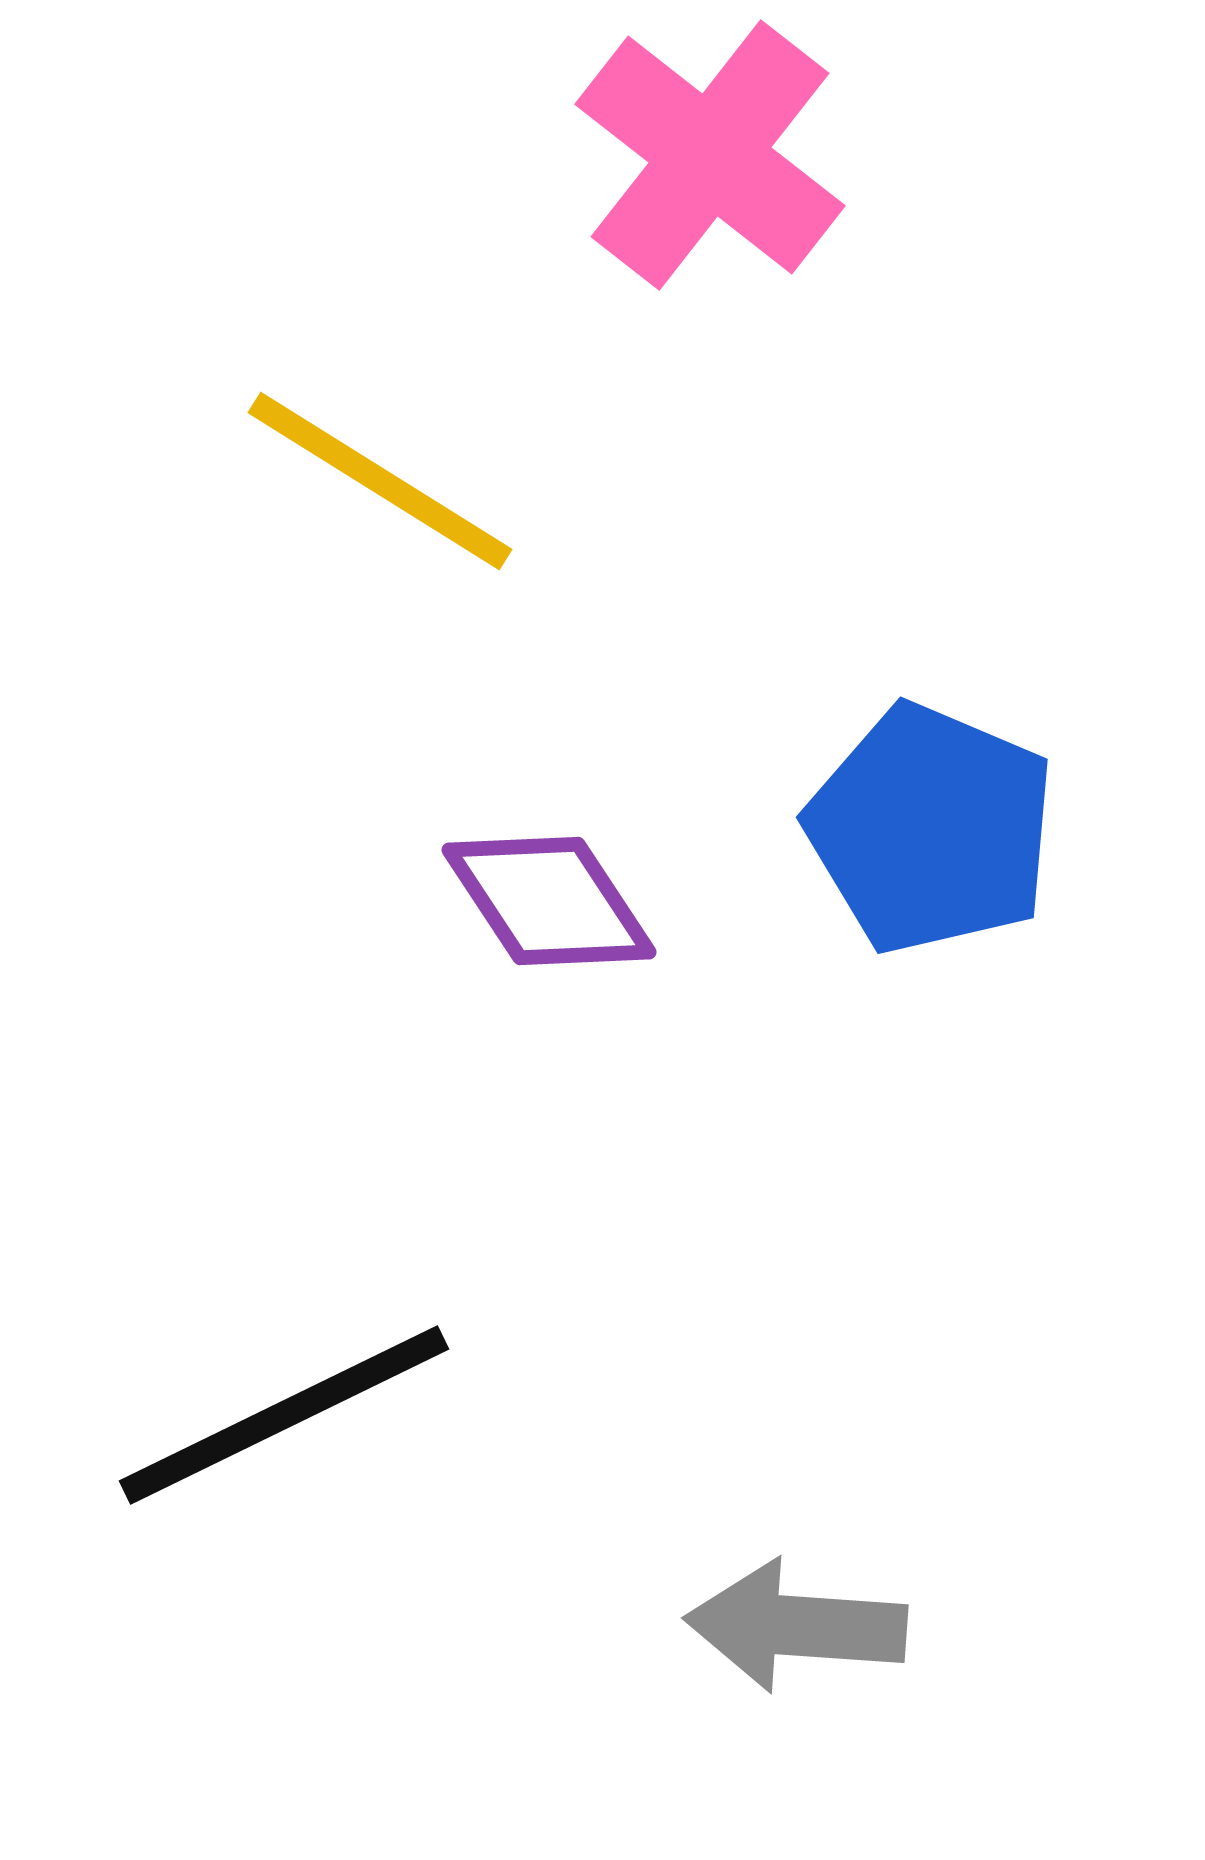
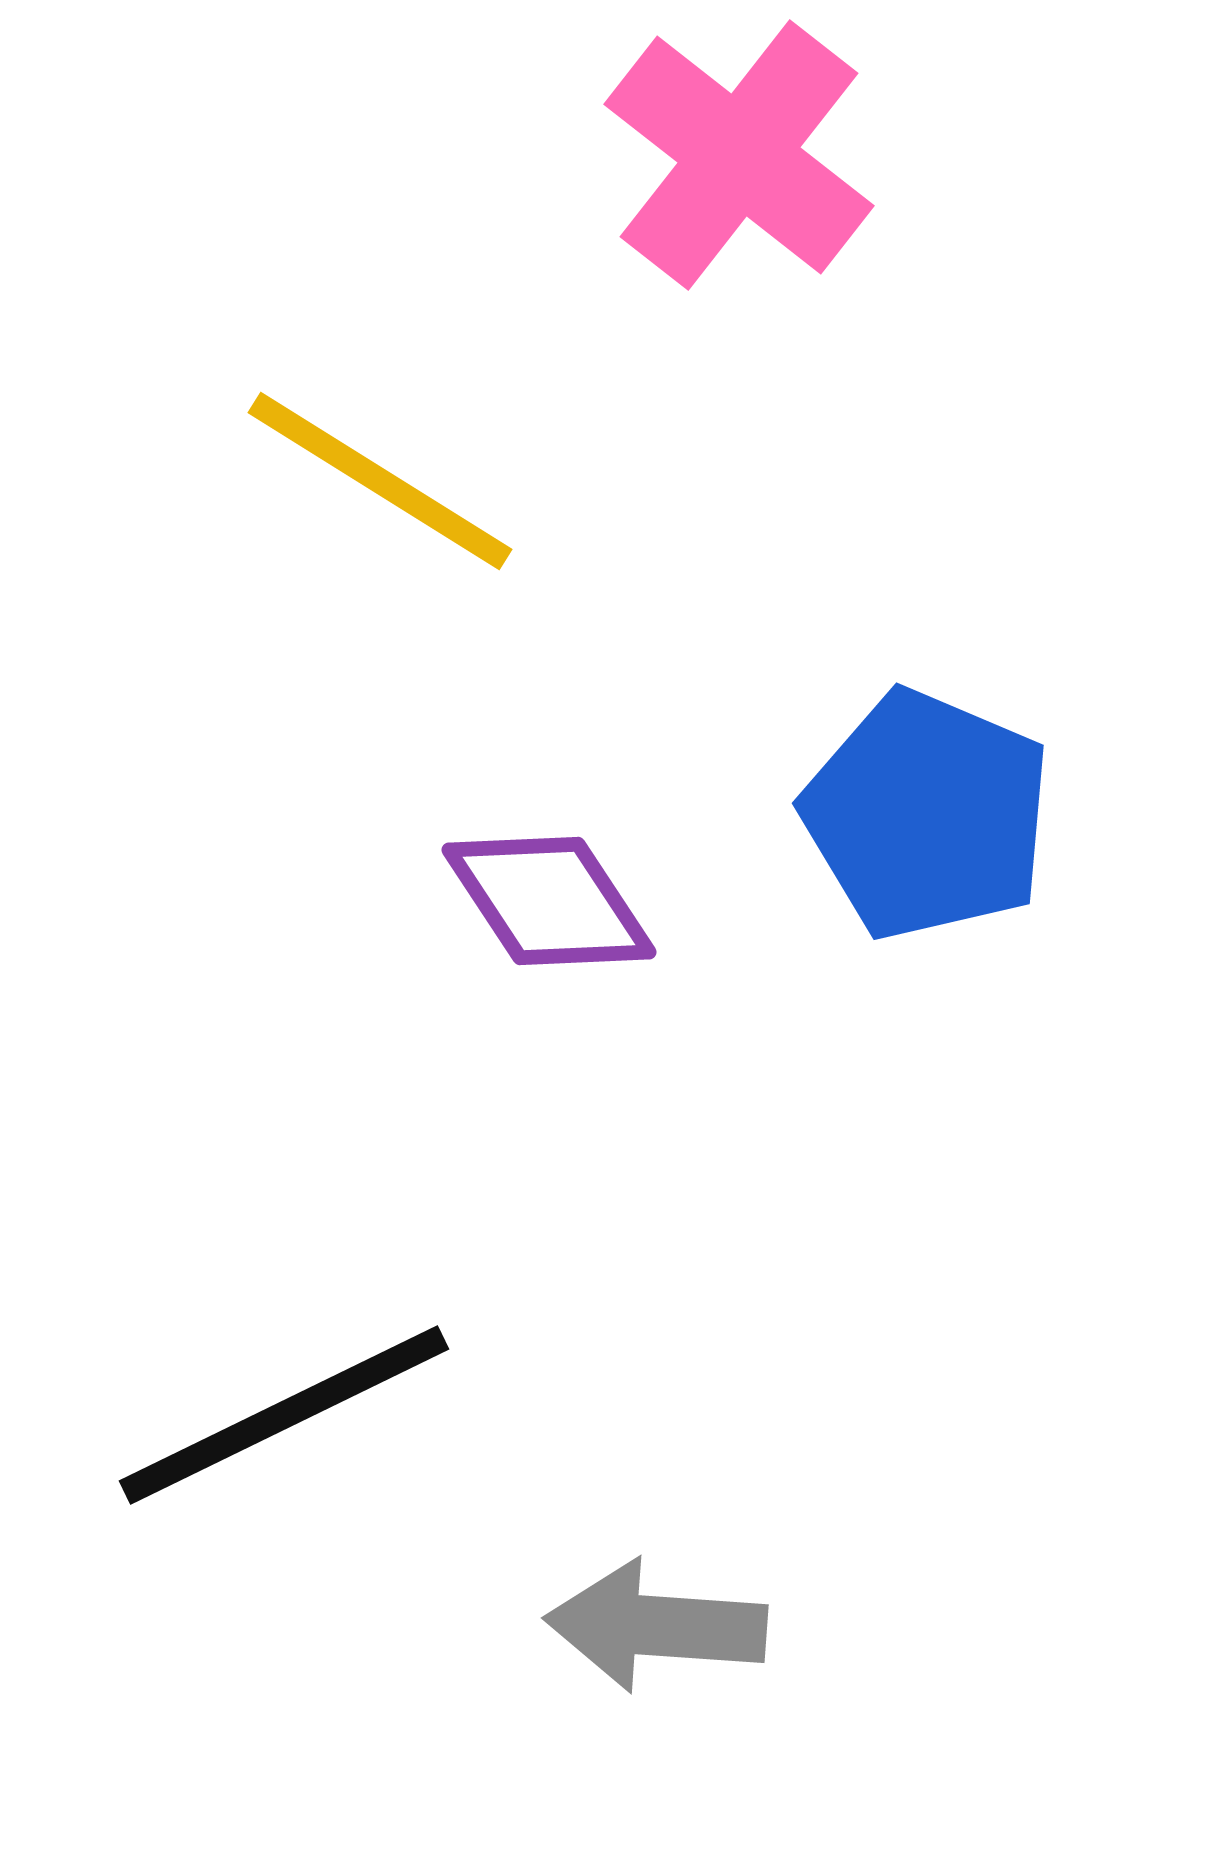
pink cross: moved 29 px right
blue pentagon: moved 4 px left, 14 px up
gray arrow: moved 140 px left
